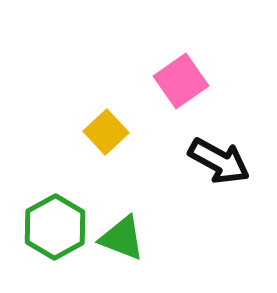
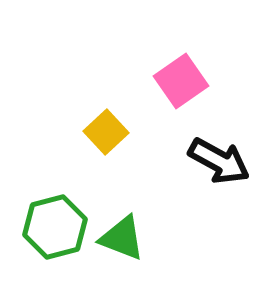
green hexagon: rotated 14 degrees clockwise
